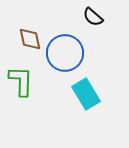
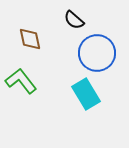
black semicircle: moved 19 px left, 3 px down
blue circle: moved 32 px right
green L-shape: rotated 40 degrees counterclockwise
